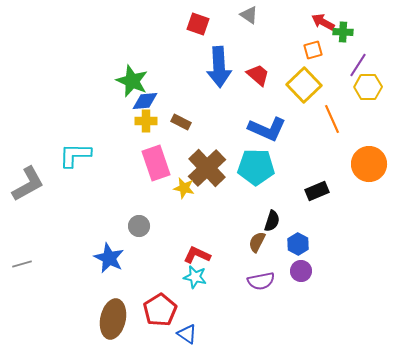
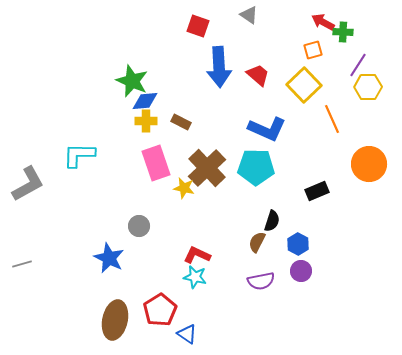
red square: moved 2 px down
cyan L-shape: moved 4 px right
brown ellipse: moved 2 px right, 1 px down
